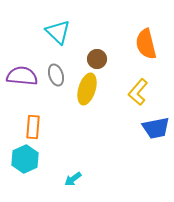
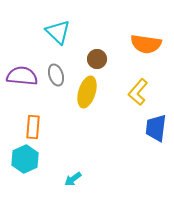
orange semicircle: rotated 68 degrees counterclockwise
yellow ellipse: moved 3 px down
blue trapezoid: rotated 108 degrees clockwise
